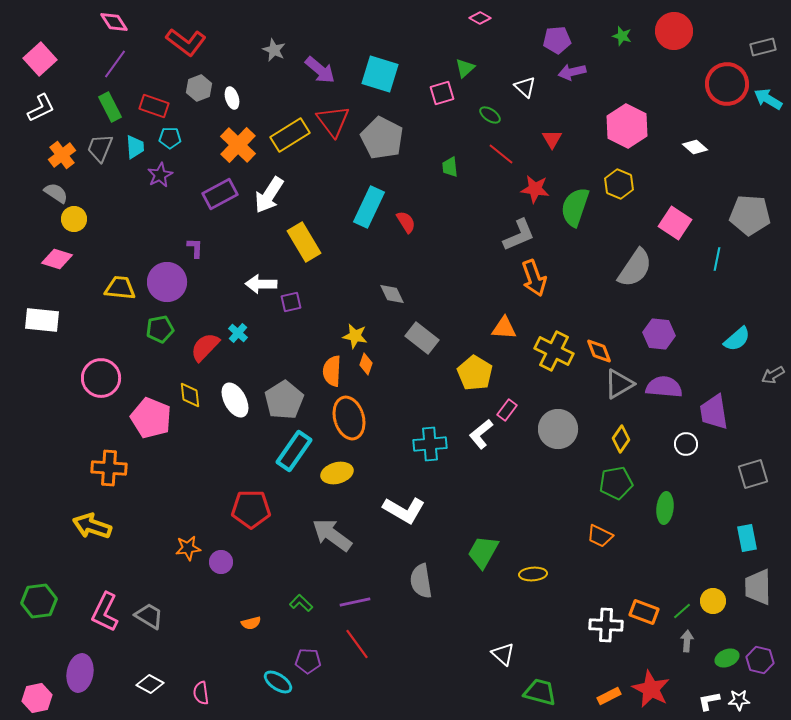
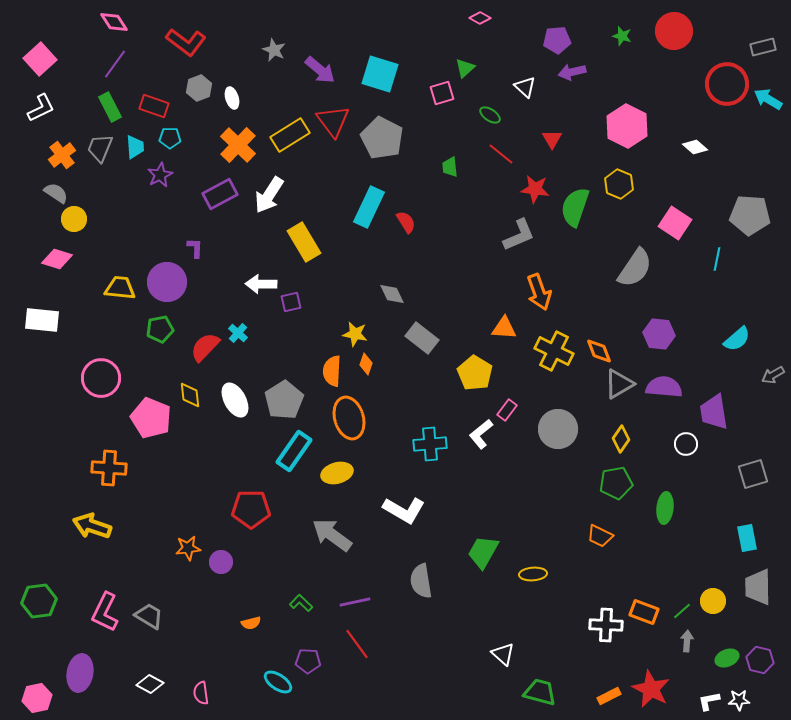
orange arrow at (534, 278): moved 5 px right, 14 px down
yellow star at (355, 336): moved 2 px up
